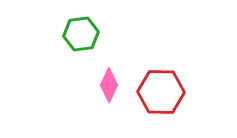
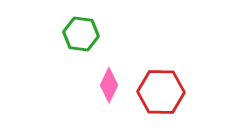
green hexagon: rotated 16 degrees clockwise
